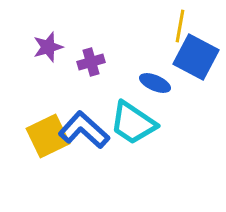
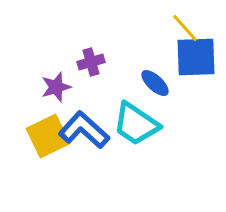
yellow line: moved 5 px right, 2 px down; rotated 52 degrees counterclockwise
purple star: moved 8 px right, 40 px down
blue square: rotated 30 degrees counterclockwise
blue ellipse: rotated 20 degrees clockwise
cyan trapezoid: moved 3 px right, 1 px down
